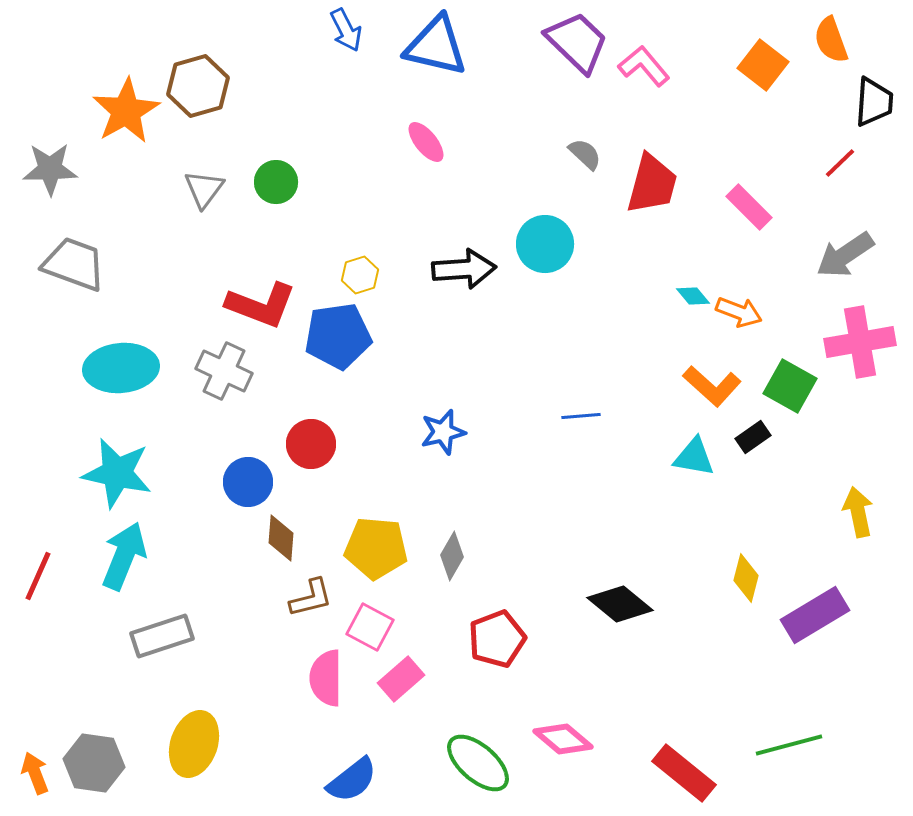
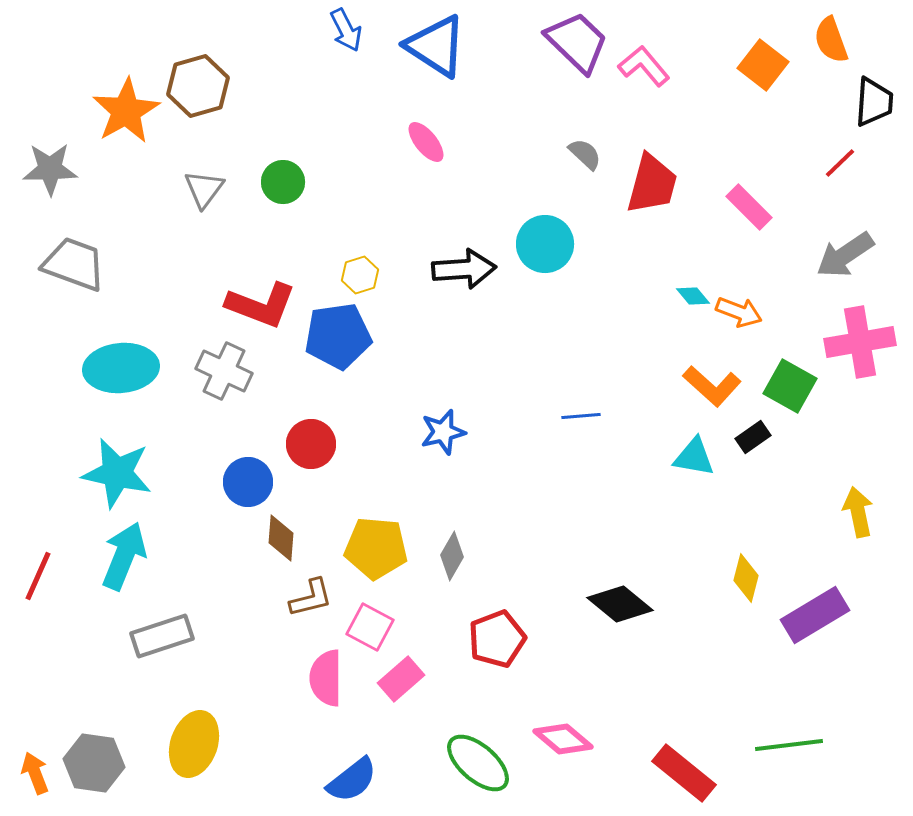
blue triangle at (436, 46): rotated 20 degrees clockwise
green circle at (276, 182): moved 7 px right
green line at (789, 745): rotated 8 degrees clockwise
